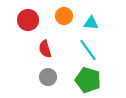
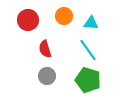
gray circle: moved 1 px left, 1 px up
